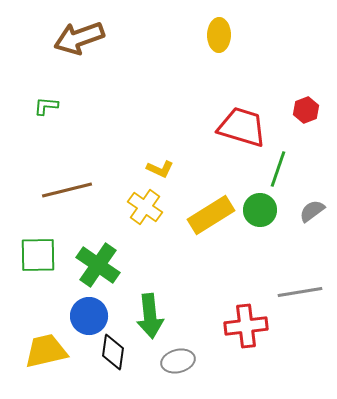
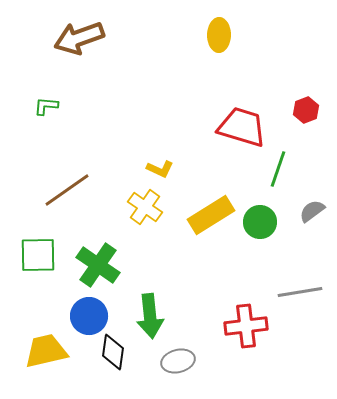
brown line: rotated 21 degrees counterclockwise
green circle: moved 12 px down
